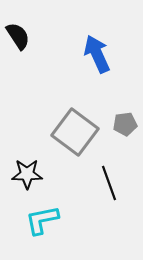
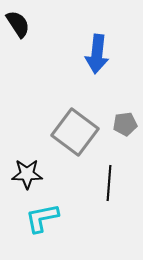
black semicircle: moved 12 px up
blue arrow: rotated 150 degrees counterclockwise
black line: rotated 24 degrees clockwise
cyan L-shape: moved 2 px up
